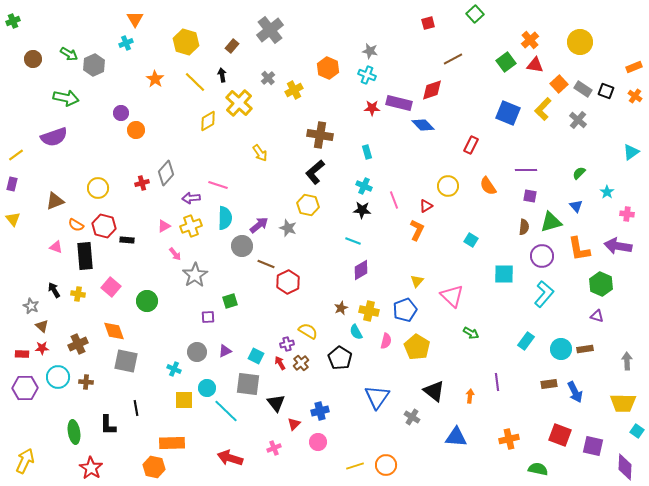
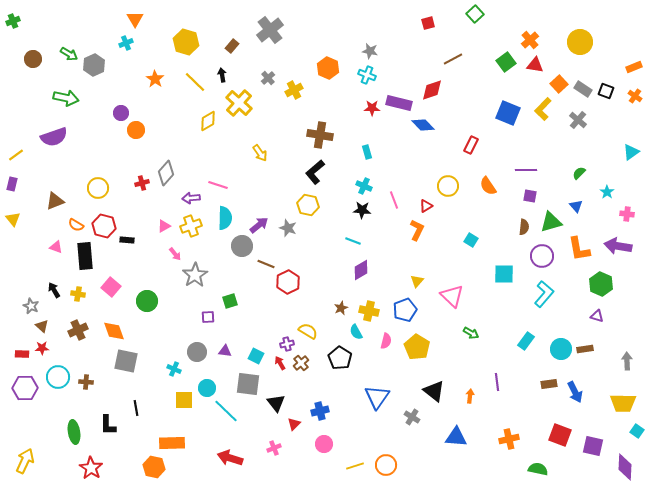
brown cross at (78, 344): moved 14 px up
purple triangle at (225, 351): rotated 32 degrees clockwise
pink circle at (318, 442): moved 6 px right, 2 px down
